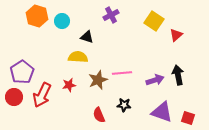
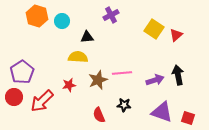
yellow square: moved 8 px down
black triangle: rotated 24 degrees counterclockwise
red arrow: moved 6 px down; rotated 20 degrees clockwise
